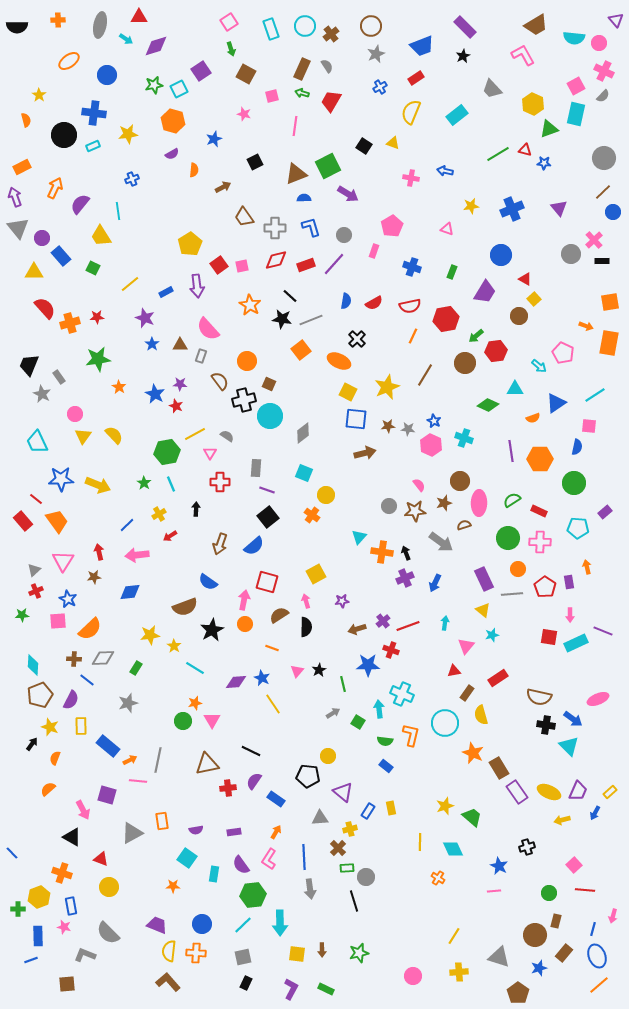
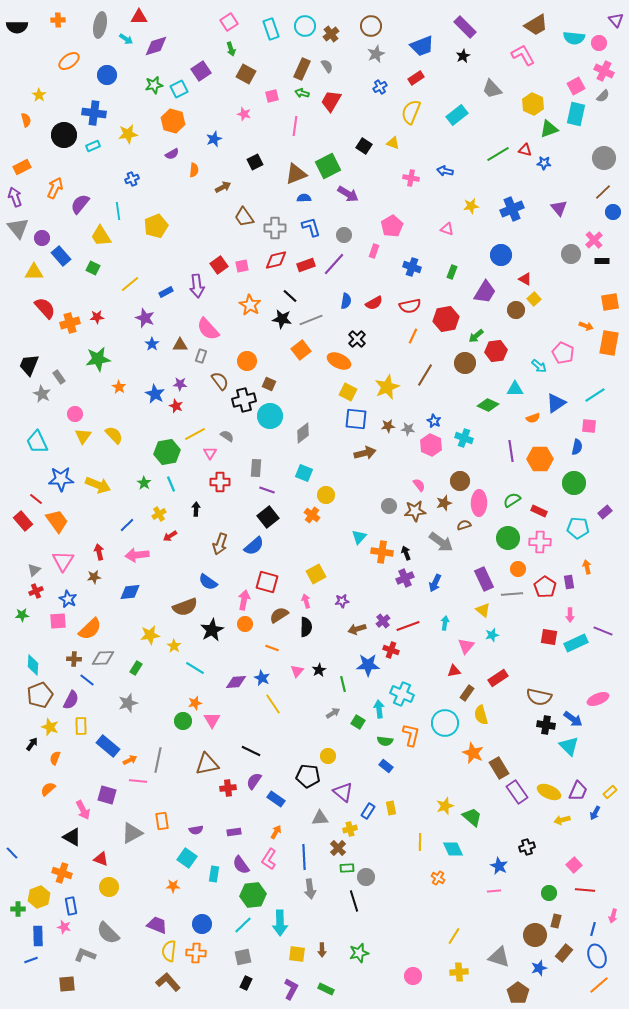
yellow pentagon at (190, 244): moved 34 px left, 18 px up; rotated 10 degrees clockwise
brown circle at (519, 316): moved 3 px left, 6 px up
